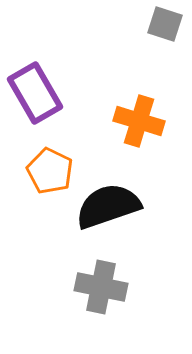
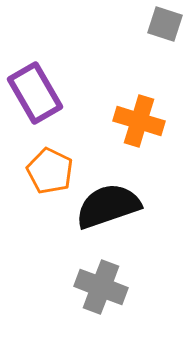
gray cross: rotated 9 degrees clockwise
